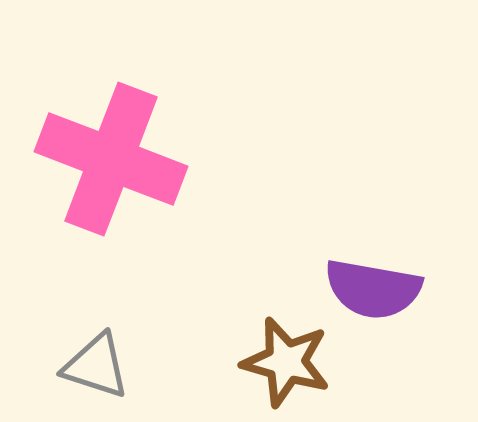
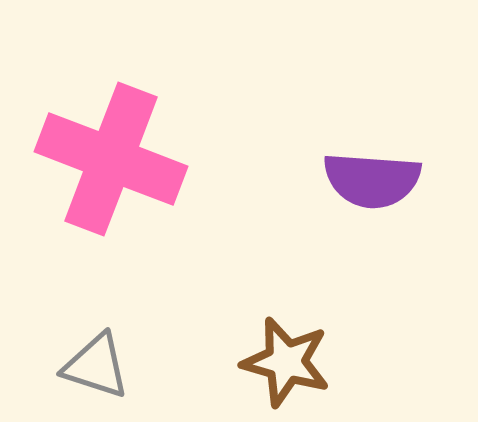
purple semicircle: moved 1 px left, 109 px up; rotated 6 degrees counterclockwise
